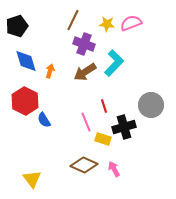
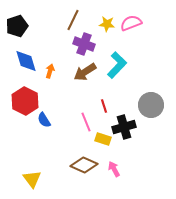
cyan L-shape: moved 3 px right, 2 px down
